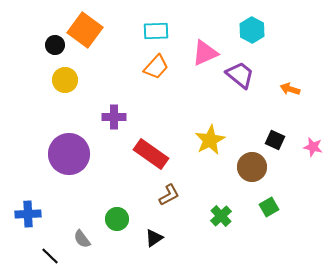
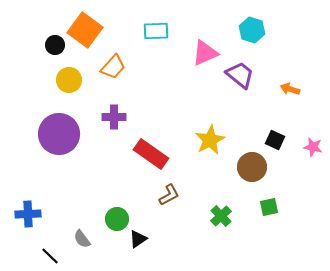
cyan hexagon: rotated 10 degrees counterclockwise
orange trapezoid: moved 43 px left
yellow circle: moved 4 px right
purple circle: moved 10 px left, 20 px up
green square: rotated 18 degrees clockwise
black triangle: moved 16 px left, 1 px down
